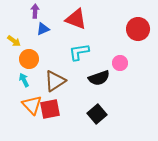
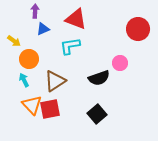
cyan L-shape: moved 9 px left, 6 px up
